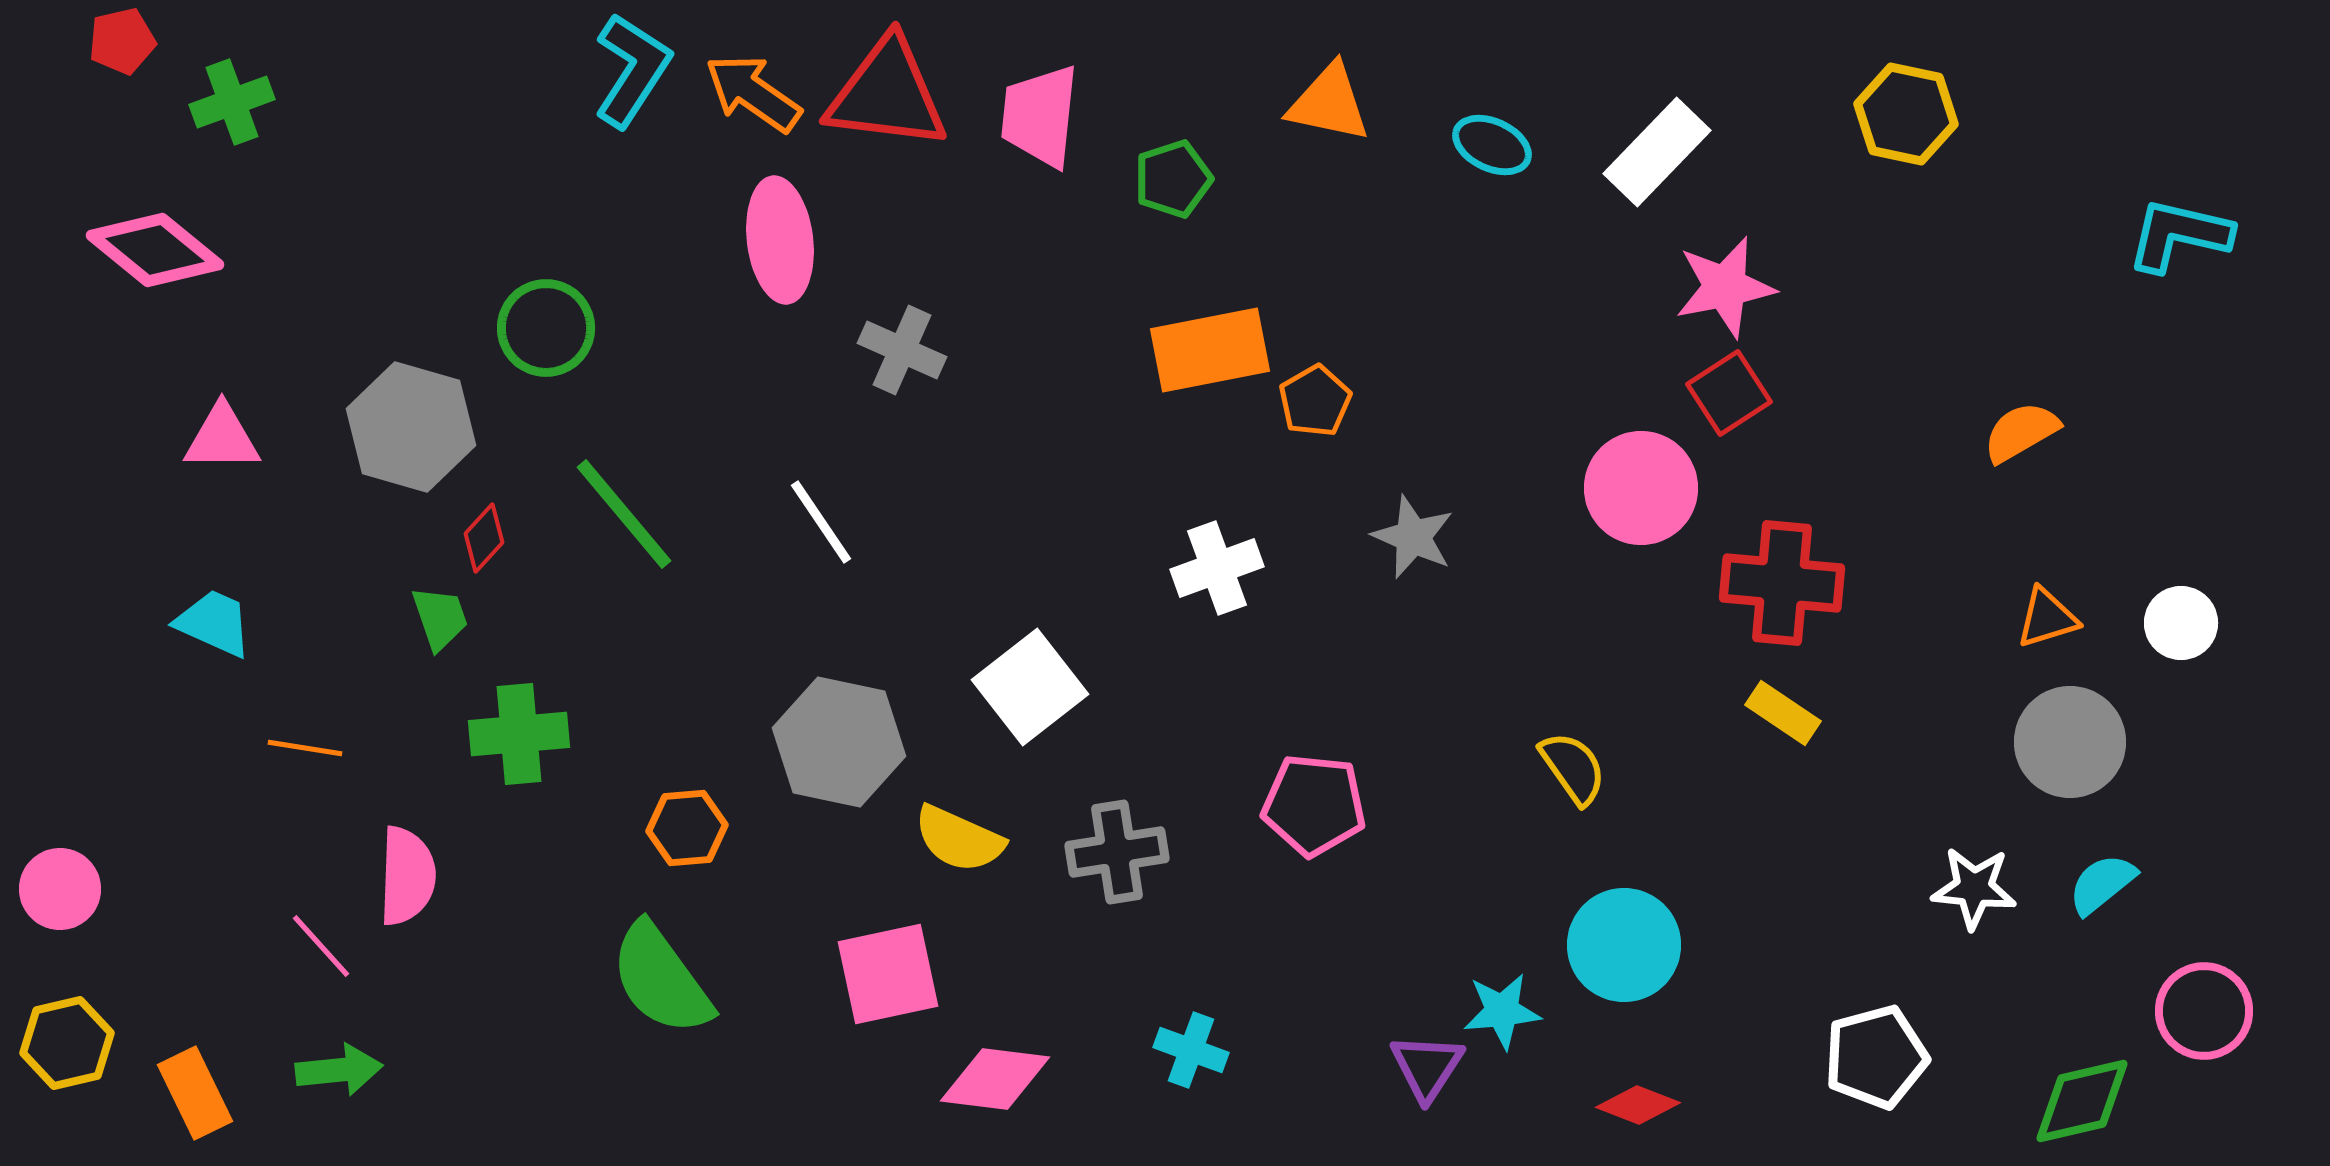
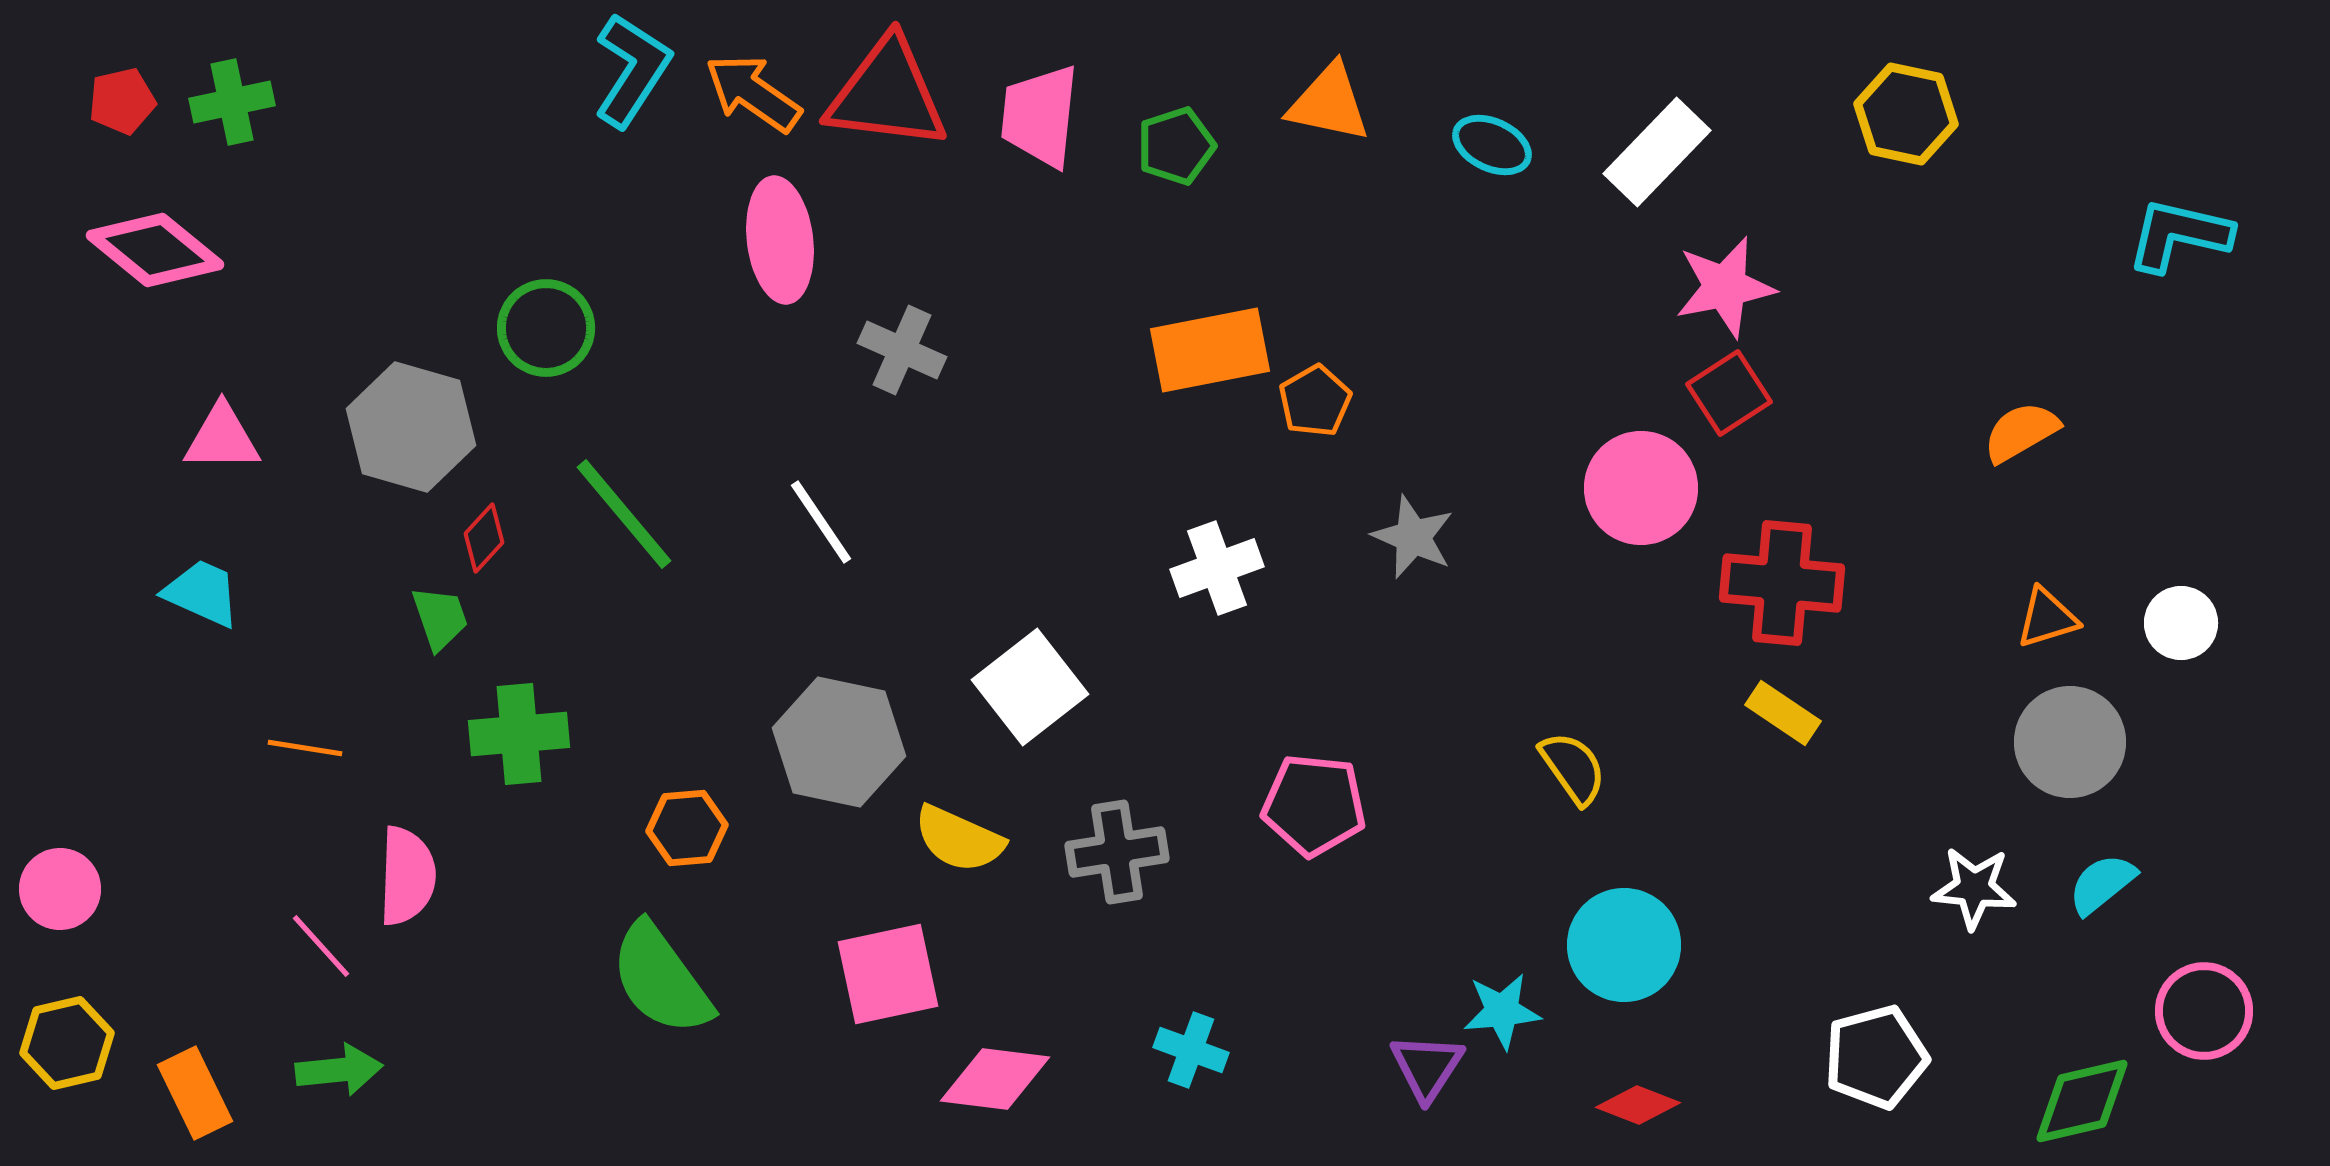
red pentagon at (122, 41): moved 60 px down
green cross at (232, 102): rotated 8 degrees clockwise
green pentagon at (1173, 179): moved 3 px right, 33 px up
cyan trapezoid at (214, 623): moved 12 px left, 30 px up
